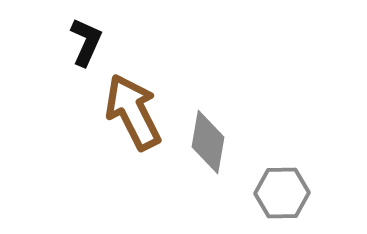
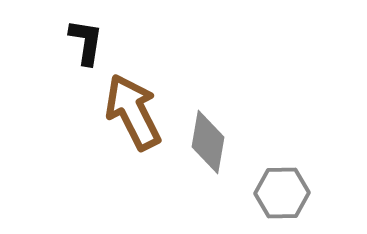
black L-shape: rotated 15 degrees counterclockwise
